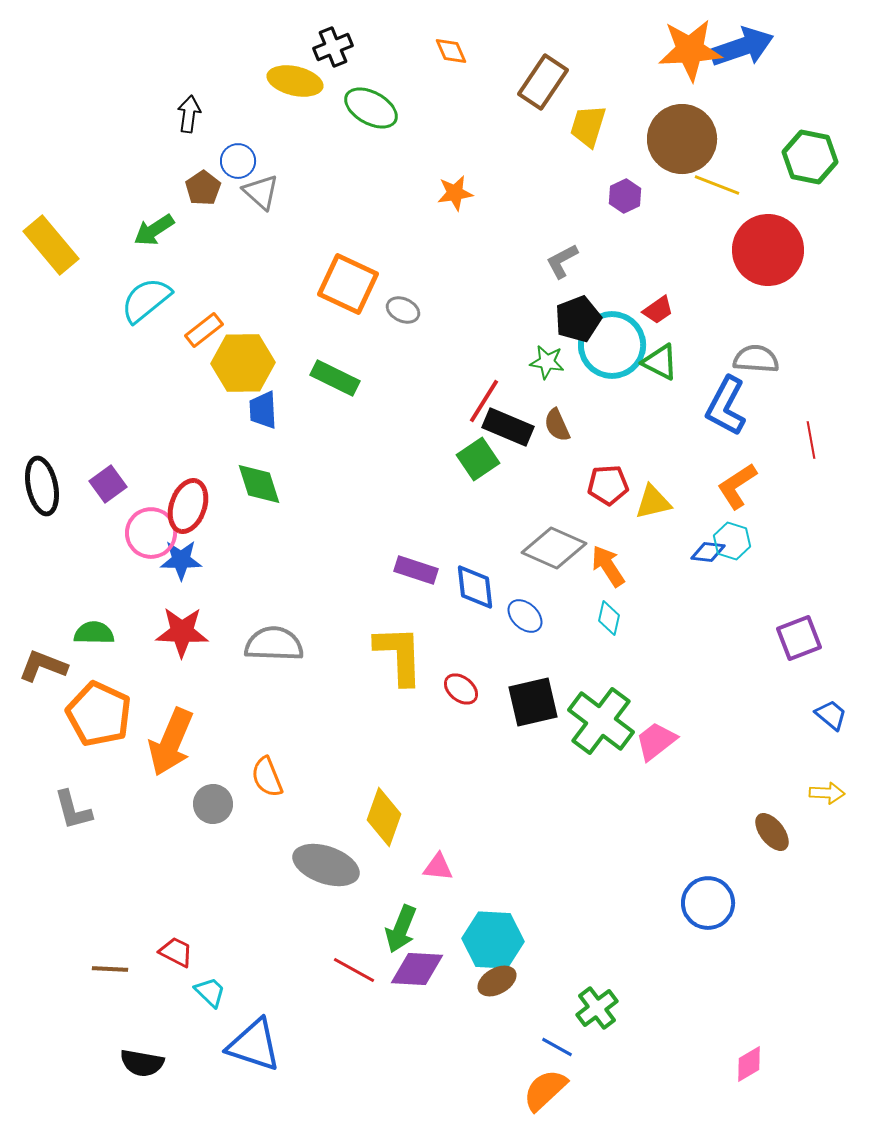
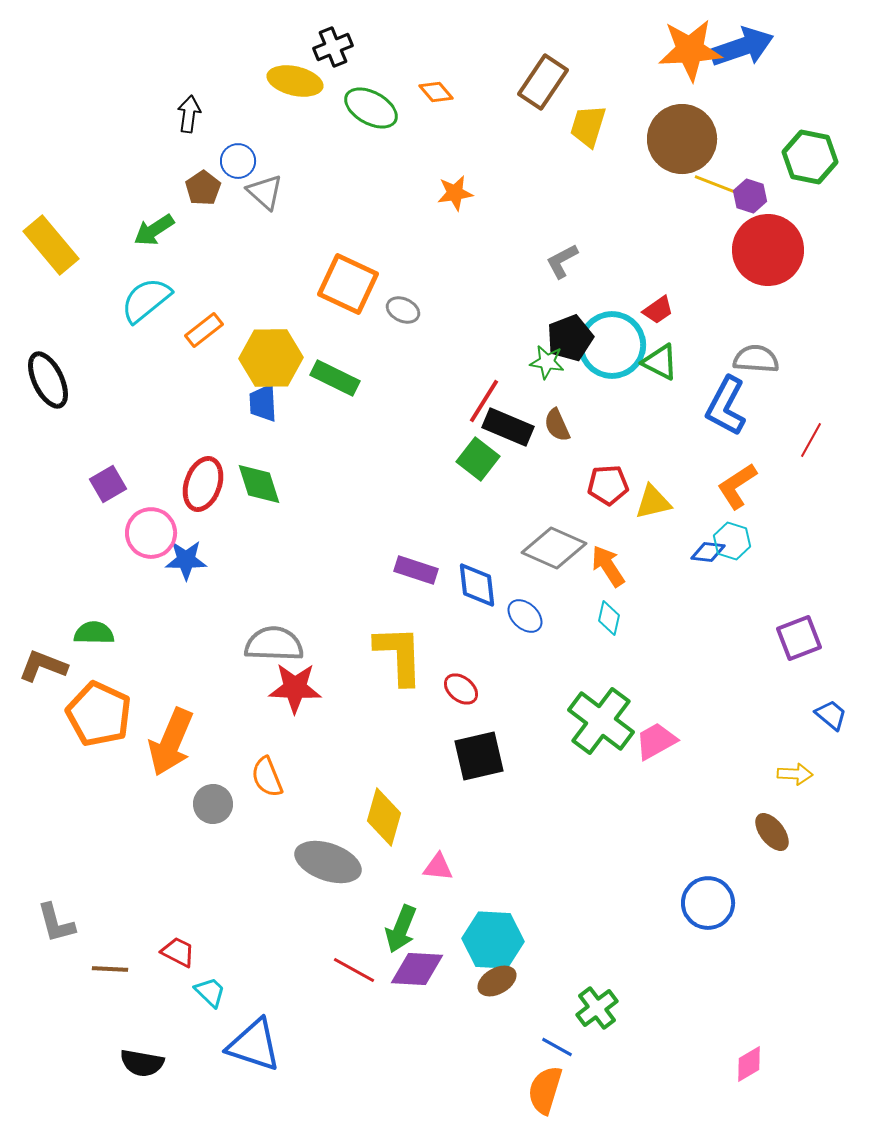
orange diamond at (451, 51): moved 15 px left, 41 px down; rotated 16 degrees counterclockwise
gray triangle at (261, 192): moved 4 px right
purple hexagon at (625, 196): moved 125 px right; rotated 16 degrees counterclockwise
black pentagon at (578, 319): moved 8 px left, 19 px down
yellow hexagon at (243, 363): moved 28 px right, 5 px up
blue trapezoid at (263, 410): moved 7 px up
red line at (811, 440): rotated 39 degrees clockwise
green square at (478, 459): rotated 18 degrees counterclockwise
purple square at (108, 484): rotated 6 degrees clockwise
black ellipse at (42, 486): moved 6 px right, 106 px up; rotated 14 degrees counterclockwise
red ellipse at (188, 506): moved 15 px right, 22 px up
blue star at (181, 560): moved 5 px right
blue diamond at (475, 587): moved 2 px right, 2 px up
red star at (182, 632): moved 113 px right, 56 px down
black square at (533, 702): moved 54 px left, 54 px down
pink trapezoid at (656, 741): rotated 9 degrees clockwise
yellow arrow at (827, 793): moved 32 px left, 19 px up
gray L-shape at (73, 810): moved 17 px left, 113 px down
yellow diamond at (384, 817): rotated 4 degrees counterclockwise
gray ellipse at (326, 865): moved 2 px right, 3 px up
red trapezoid at (176, 952): moved 2 px right
orange semicircle at (545, 1090): rotated 30 degrees counterclockwise
